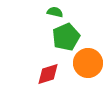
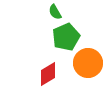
green semicircle: rotated 133 degrees counterclockwise
red diamond: rotated 15 degrees counterclockwise
